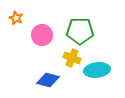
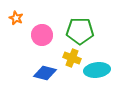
blue diamond: moved 3 px left, 7 px up
